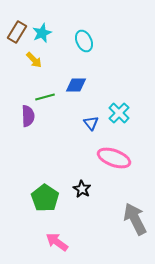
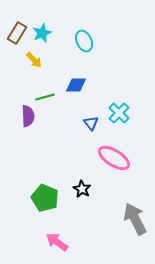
brown rectangle: moved 1 px down
pink ellipse: rotated 12 degrees clockwise
green pentagon: rotated 12 degrees counterclockwise
